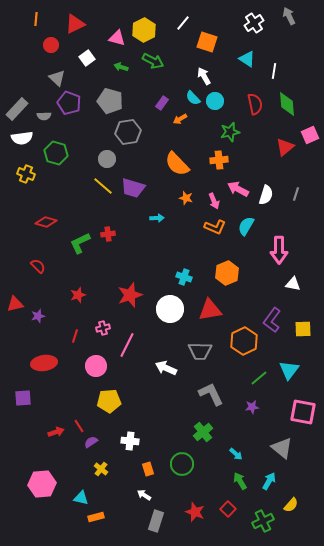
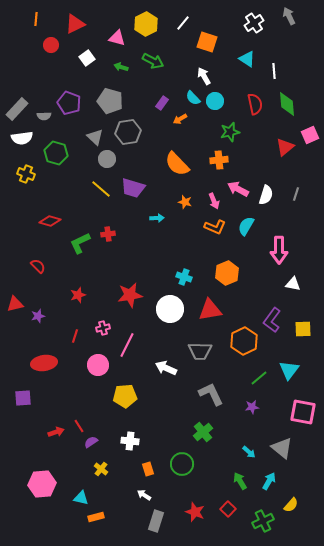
yellow hexagon at (144, 30): moved 2 px right, 6 px up
white line at (274, 71): rotated 14 degrees counterclockwise
gray triangle at (57, 78): moved 38 px right, 59 px down
yellow line at (103, 186): moved 2 px left, 3 px down
orange star at (186, 198): moved 1 px left, 4 px down
red diamond at (46, 222): moved 4 px right, 1 px up
red star at (130, 295): rotated 10 degrees clockwise
pink circle at (96, 366): moved 2 px right, 1 px up
yellow pentagon at (109, 401): moved 16 px right, 5 px up
cyan arrow at (236, 454): moved 13 px right, 2 px up
